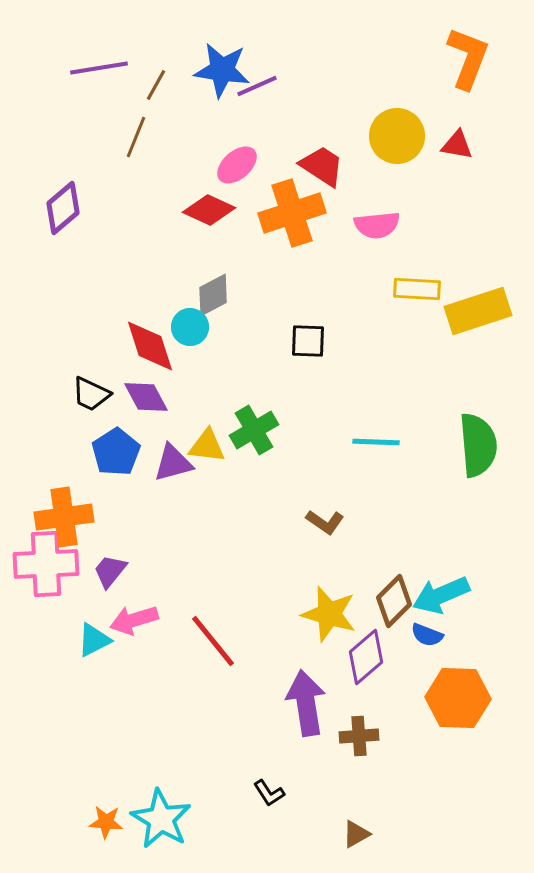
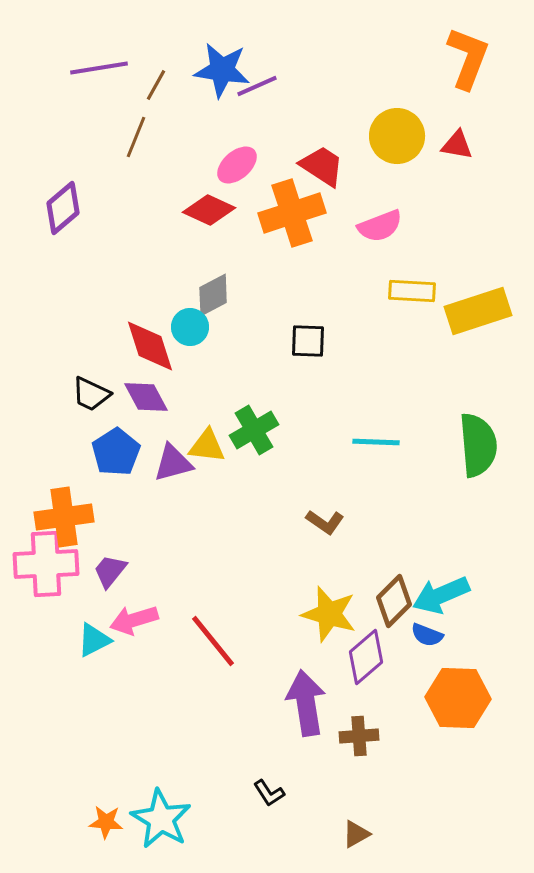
pink semicircle at (377, 225): moved 3 px right, 1 px down; rotated 15 degrees counterclockwise
yellow rectangle at (417, 289): moved 5 px left, 2 px down
